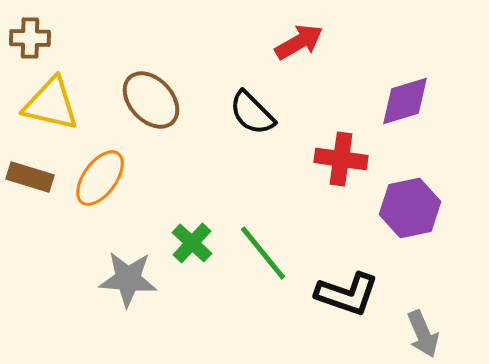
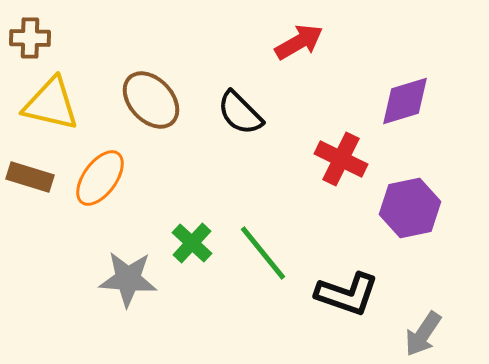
black semicircle: moved 12 px left
red cross: rotated 18 degrees clockwise
gray arrow: rotated 57 degrees clockwise
